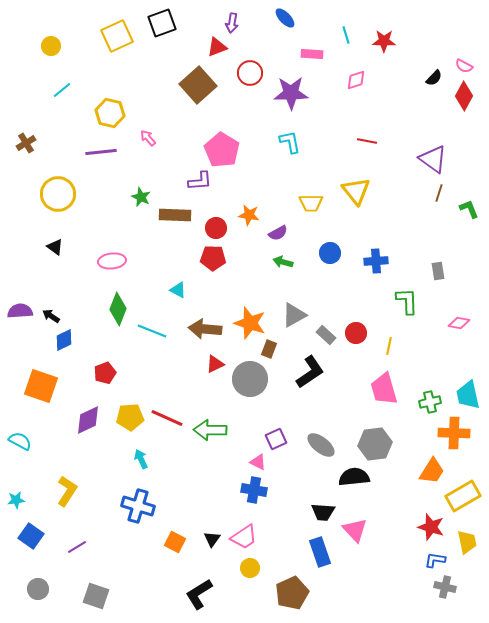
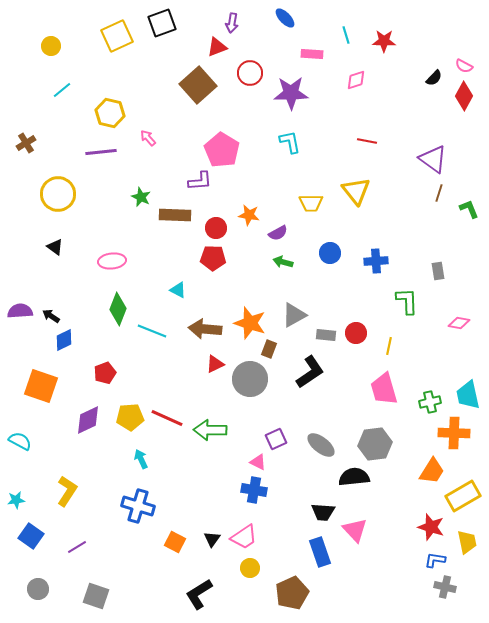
gray rectangle at (326, 335): rotated 36 degrees counterclockwise
